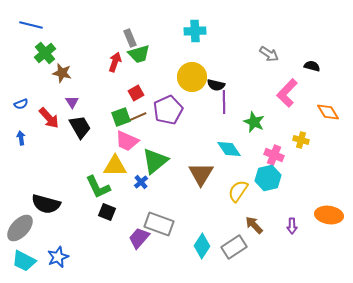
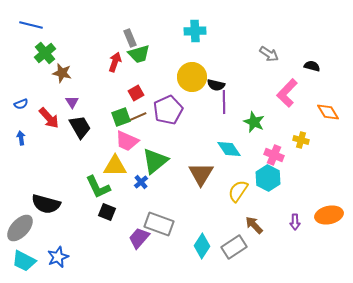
cyan hexagon at (268, 178): rotated 20 degrees counterclockwise
orange ellipse at (329, 215): rotated 20 degrees counterclockwise
purple arrow at (292, 226): moved 3 px right, 4 px up
